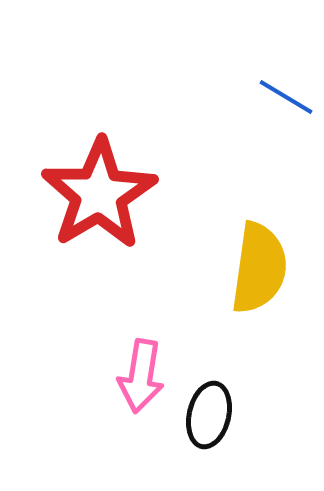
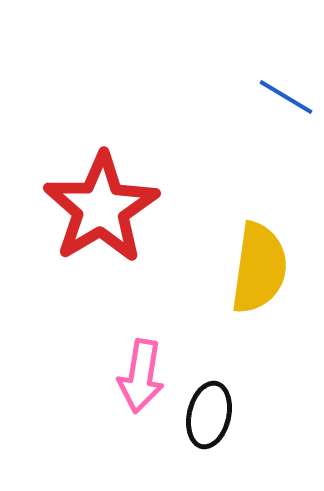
red star: moved 2 px right, 14 px down
